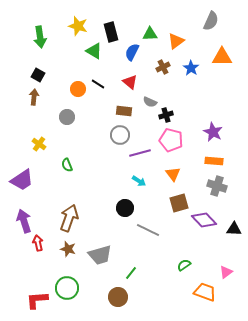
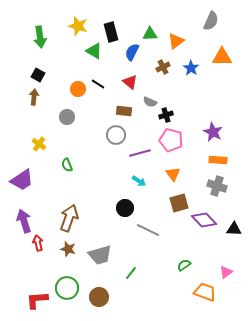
gray circle at (120, 135): moved 4 px left
orange rectangle at (214, 161): moved 4 px right, 1 px up
brown circle at (118, 297): moved 19 px left
